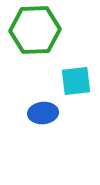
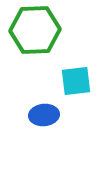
blue ellipse: moved 1 px right, 2 px down
